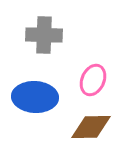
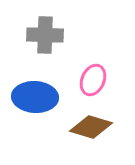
gray cross: moved 1 px right
brown diamond: rotated 18 degrees clockwise
